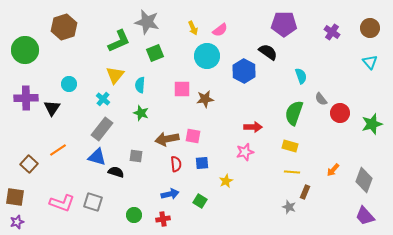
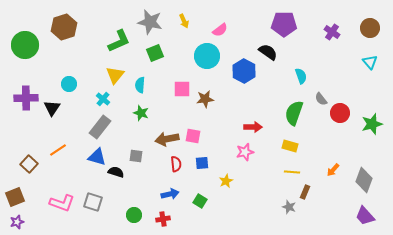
gray star at (147, 22): moved 3 px right
yellow arrow at (193, 28): moved 9 px left, 7 px up
green circle at (25, 50): moved 5 px up
gray rectangle at (102, 129): moved 2 px left, 2 px up
brown square at (15, 197): rotated 30 degrees counterclockwise
